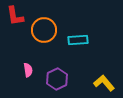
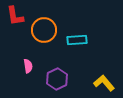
cyan rectangle: moved 1 px left
pink semicircle: moved 4 px up
